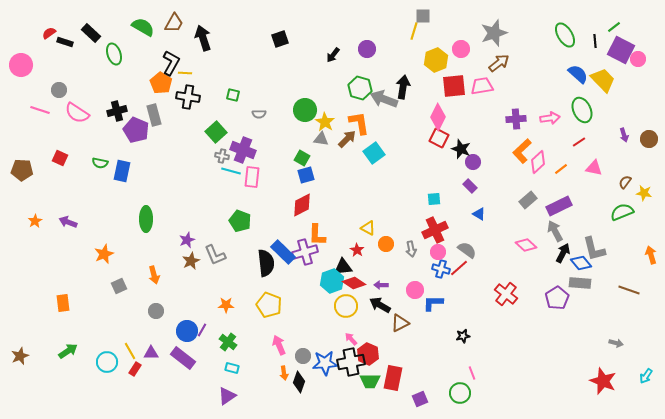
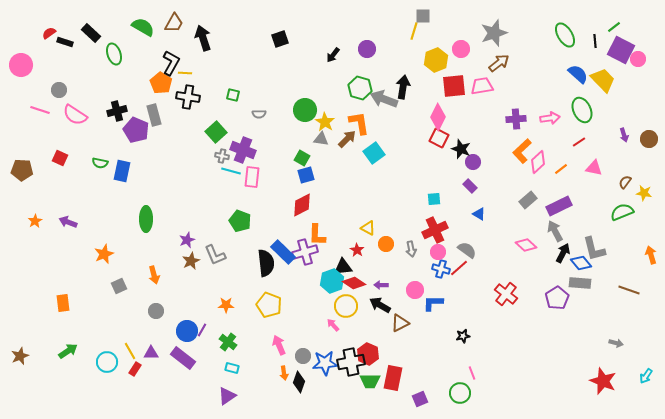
pink semicircle at (77, 113): moved 2 px left, 2 px down
pink arrow at (351, 339): moved 18 px left, 14 px up
